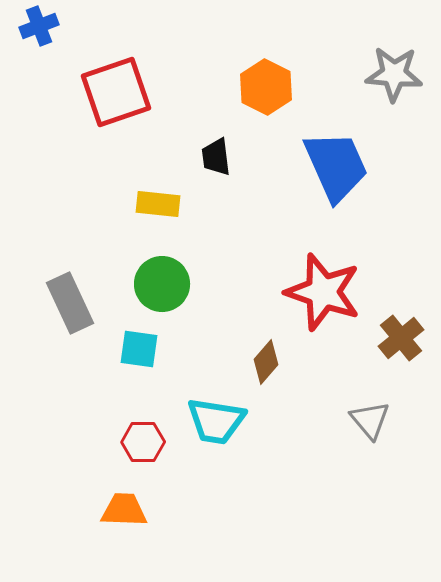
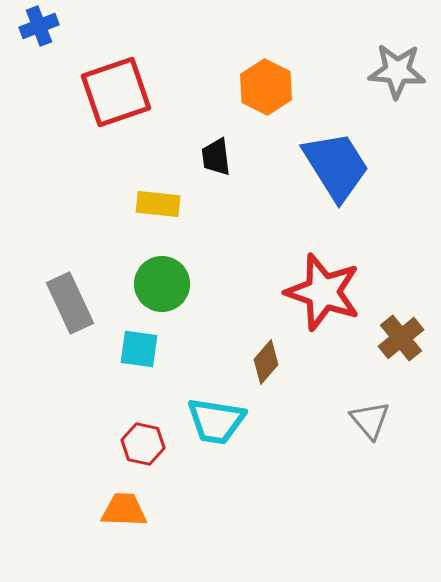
gray star: moved 3 px right, 3 px up
blue trapezoid: rotated 8 degrees counterclockwise
red hexagon: moved 2 px down; rotated 12 degrees clockwise
